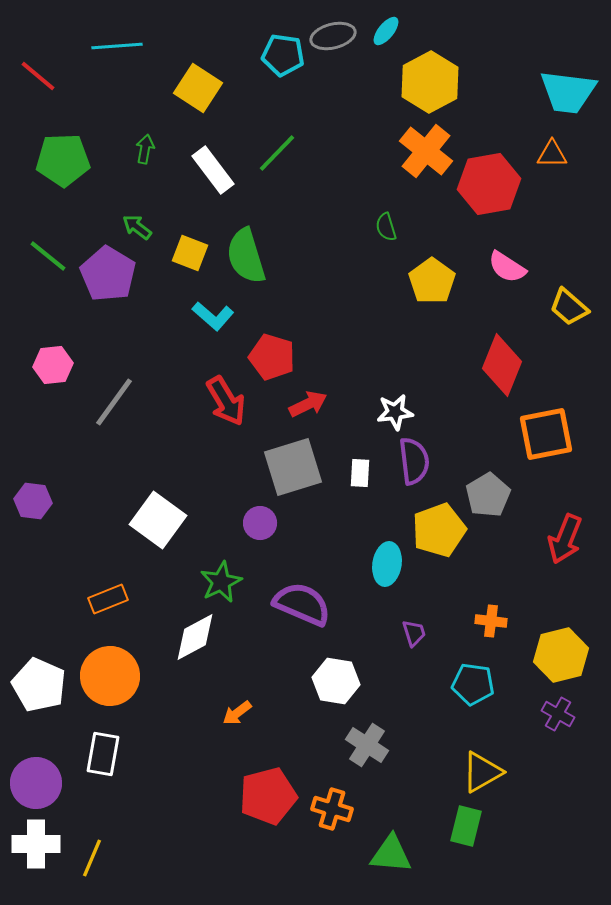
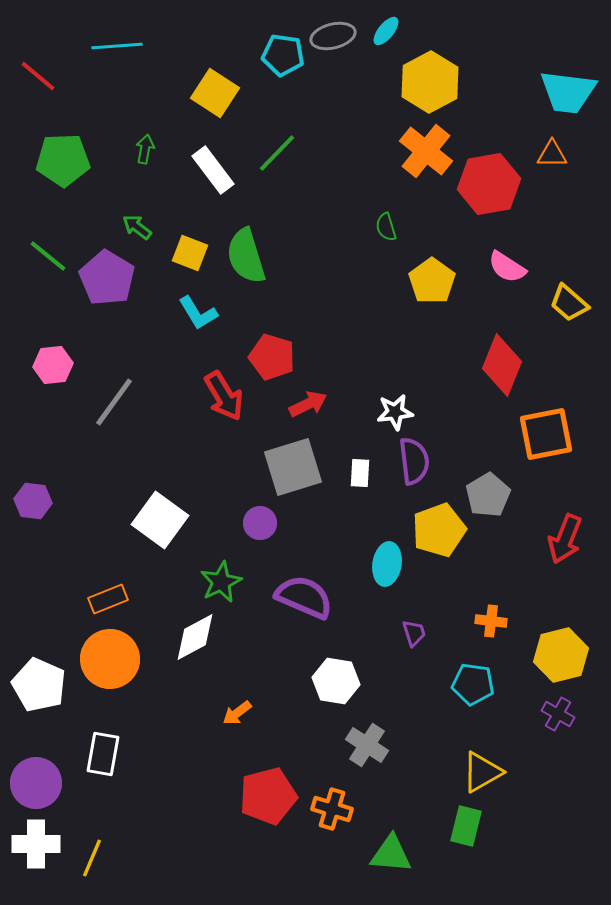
yellow square at (198, 88): moved 17 px right, 5 px down
purple pentagon at (108, 274): moved 1 px left, 4 px down
yellow trapezoid at (569, 307): moved 4 px up
cyan L-shape at (213, 316): moved 15 px left, 3 px up; rotated 18 degrees clockwise
red arrow at (226, 401): moved 2 px left, 5 px up
white square at (158, 520): moved 2 px right
purple semicircle at (302, 604): moved 2 px right, 7 px up
orange circle at (110, 676): moved 17 px up
